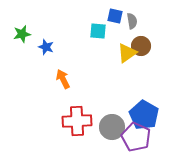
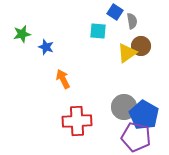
blue square: moved 4 px up; rotated 21 degrees clockwise
gray circle: moved 12 px right, 20 px up
purple pentagon: rotated 12 degrees counterclockwise
